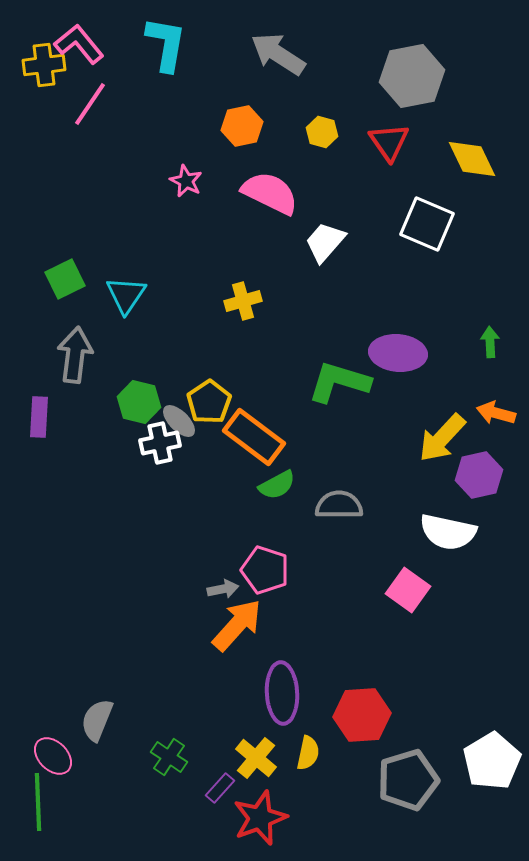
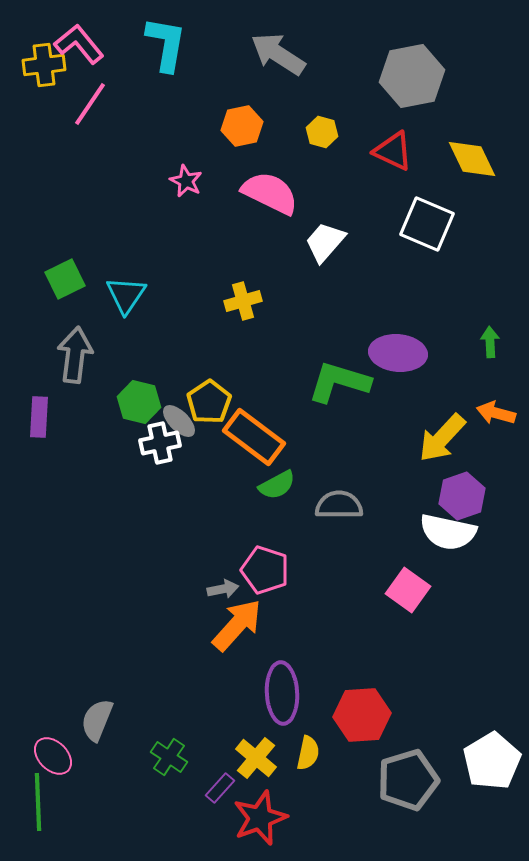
red triangle at (389, 142): moved 4 px right, 9 px down; rotated 30 degrees counterclockwise
purple hexagon at (479, 475): moved 17 px left, 21 px down; rotated 6 degrees counterclockwise
